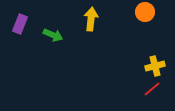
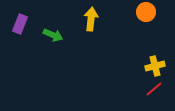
orange circle: moved 1 px right
red line: moved 2 px right
